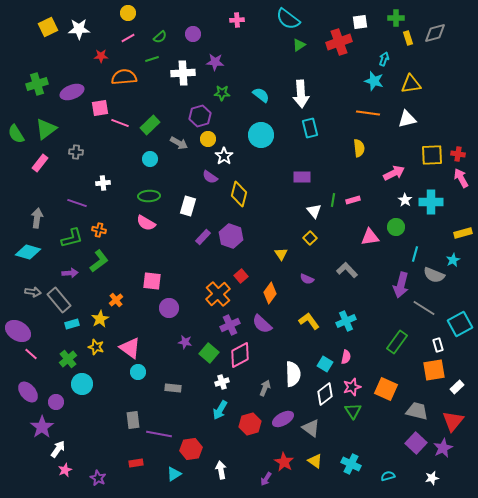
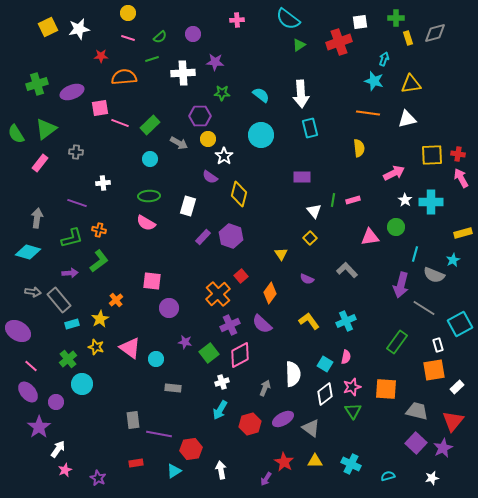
white star at (79, 29): rotated 10 degrees counterclockwise
pink line at (128, 38): rotated 48 degrees clockwise
purple hexagon at (200, 116): rotated 15 degrees clockwise
green square at (209, 353): rotated 12 degrees clockwise
pink line at (31, 354): moved 12 px down
cyan circle at (138, 372): moved 18 px right, 13 px up
orange square at (386, 389): rotated 20 degrees counterclockwise
purple star at (42, 427): moved 3 px left
yellow triangle at (315, 461): rotated 35 degrees counterclockwise
cyan triangle at (174, 474): moved 3 px up
